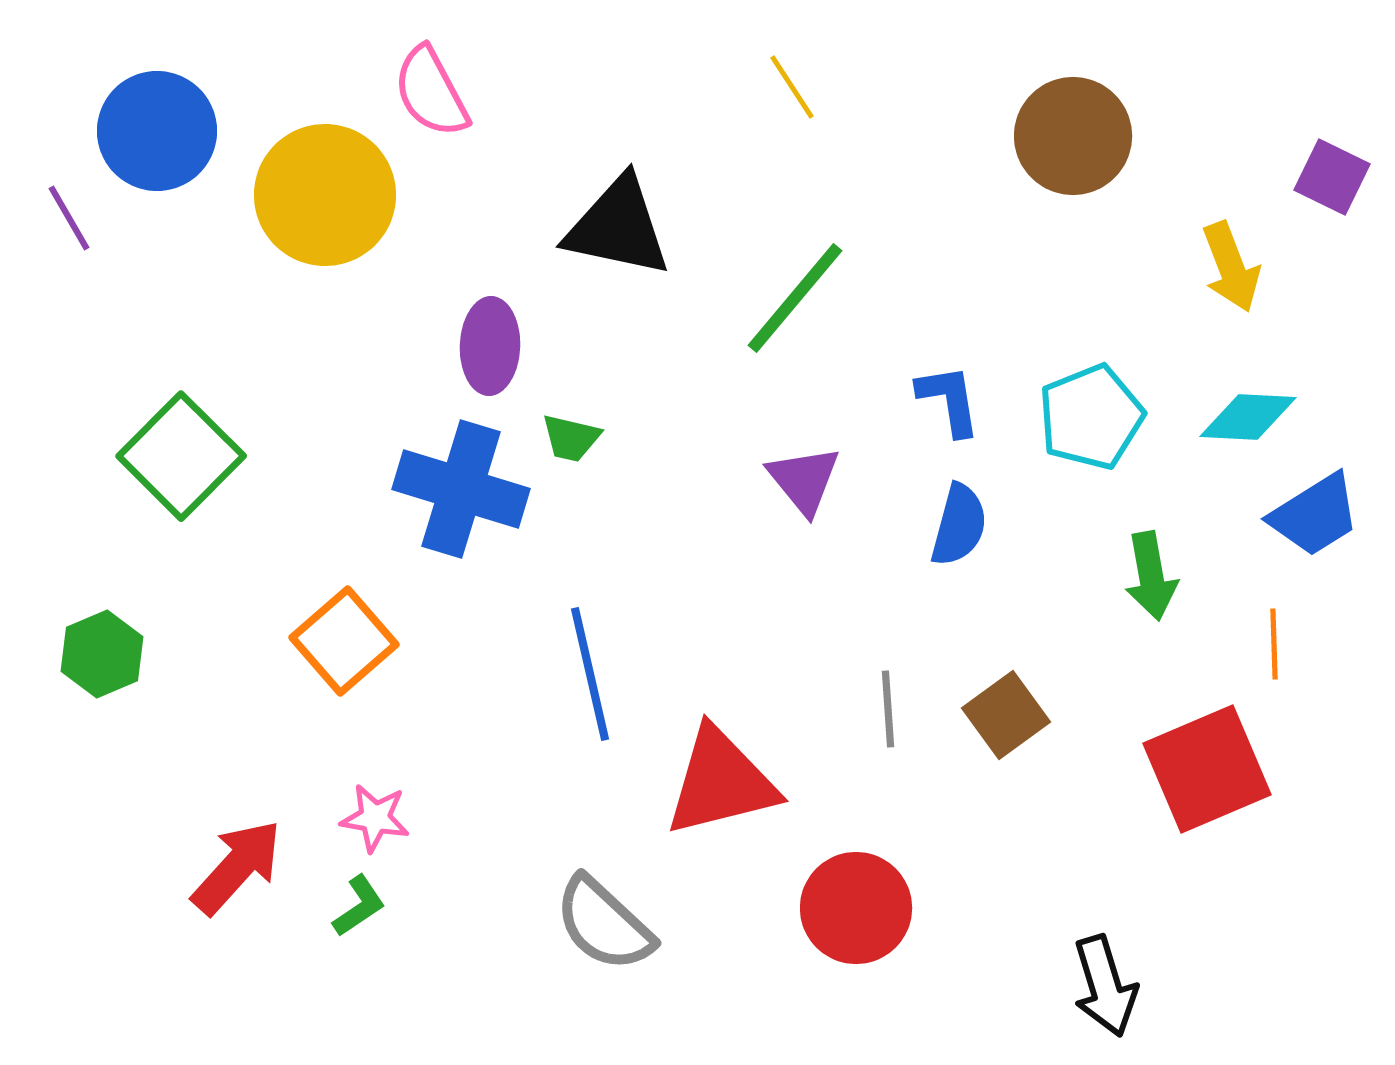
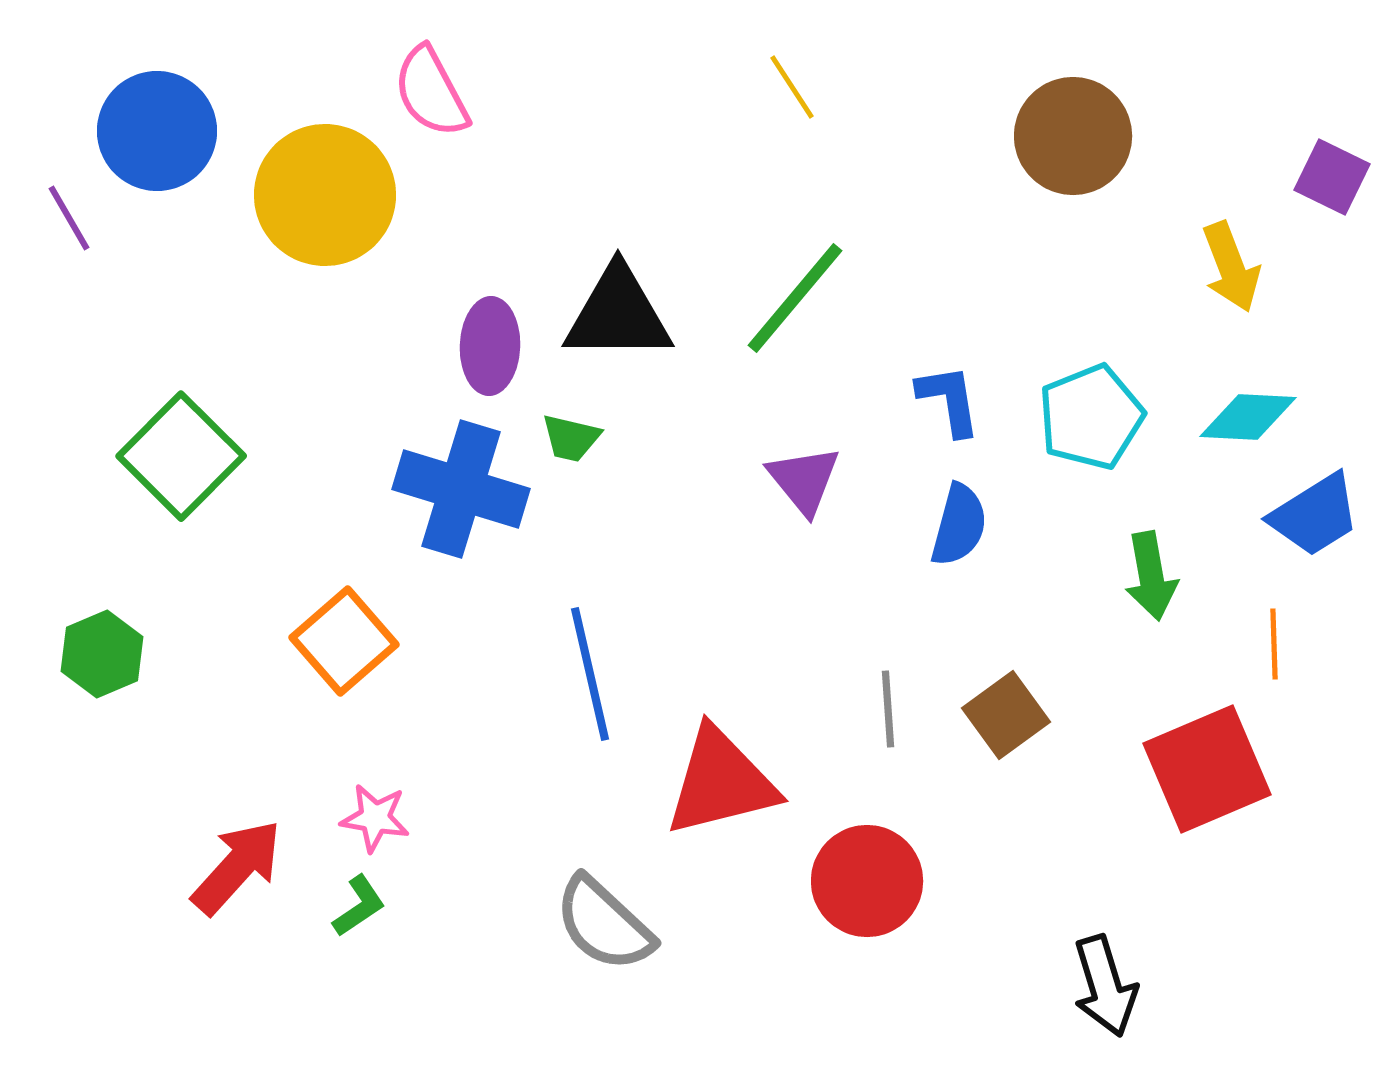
black triangle: moved 87 px down; rotated 12 degrees counterclockwise
red circle: moved 11 px right, 27 px up
